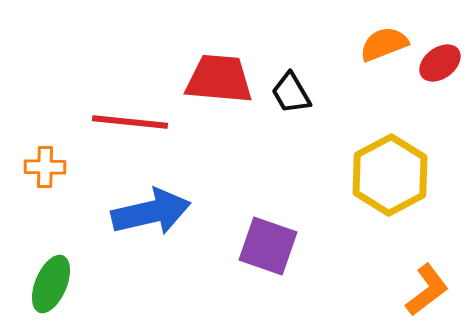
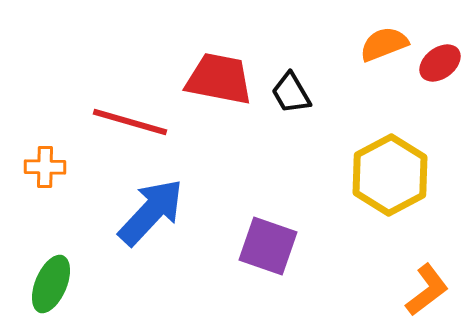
red trapezoid: rotated 6 degrees clockwise
red line: rotated 10 degrees clockwise
blue arrow: rotated 34 degrees counterclockwise
